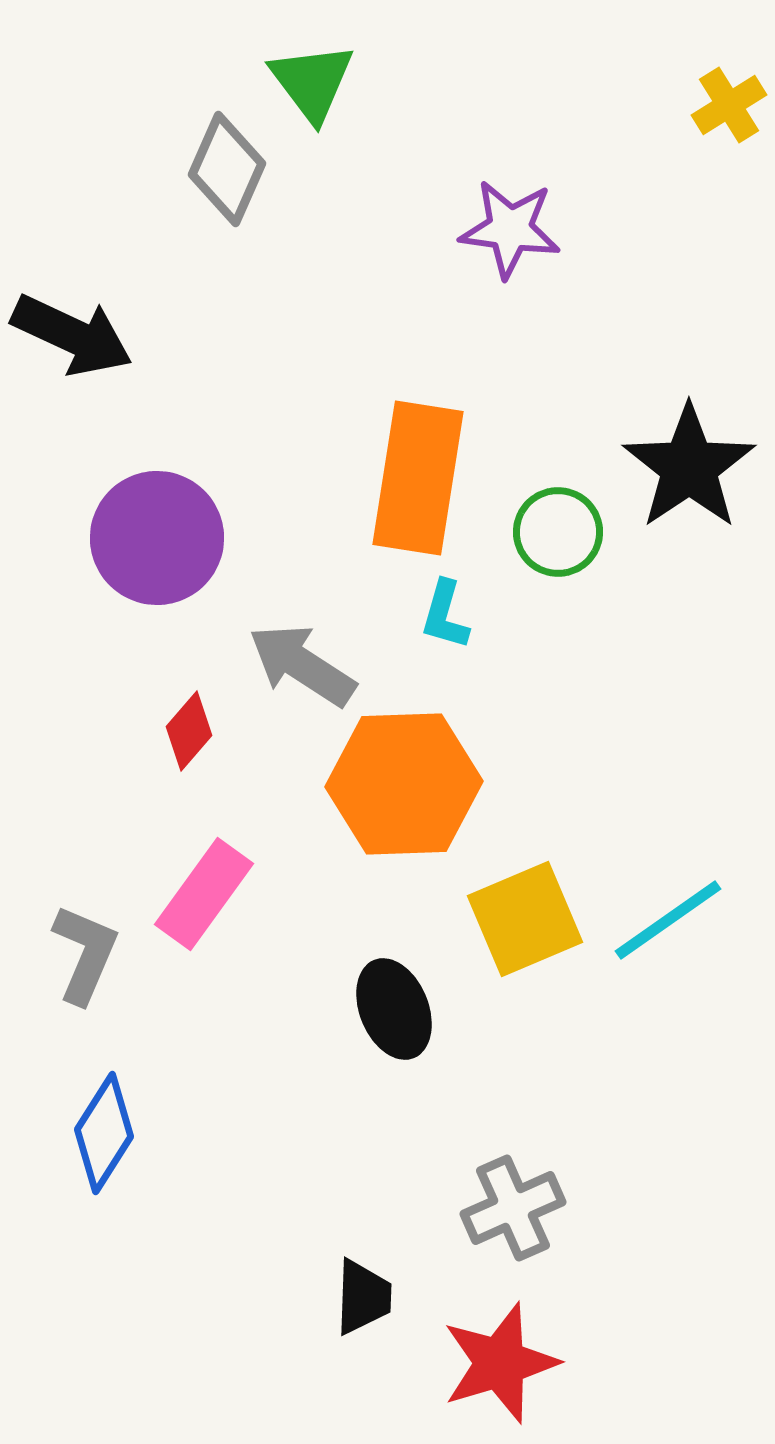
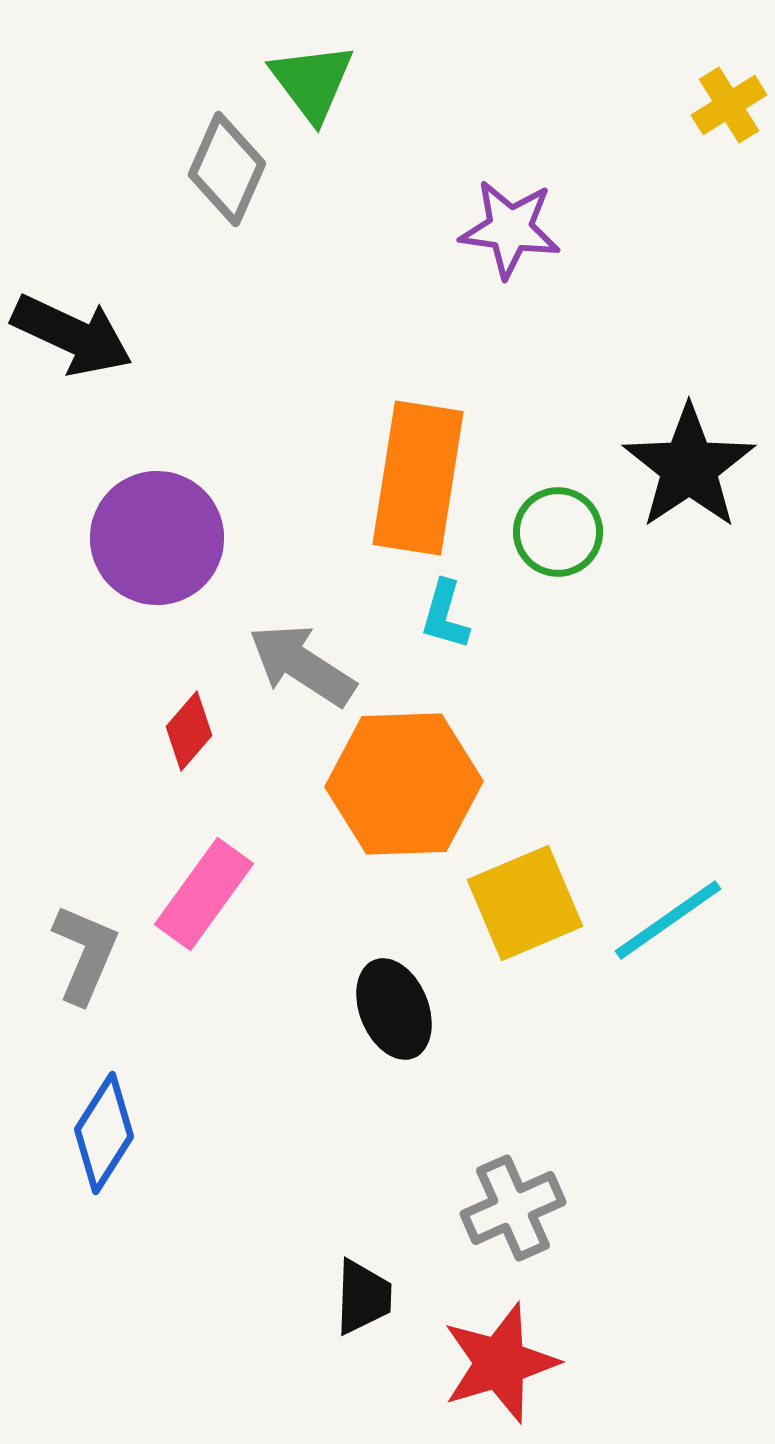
yellow square: moved 16 px up
